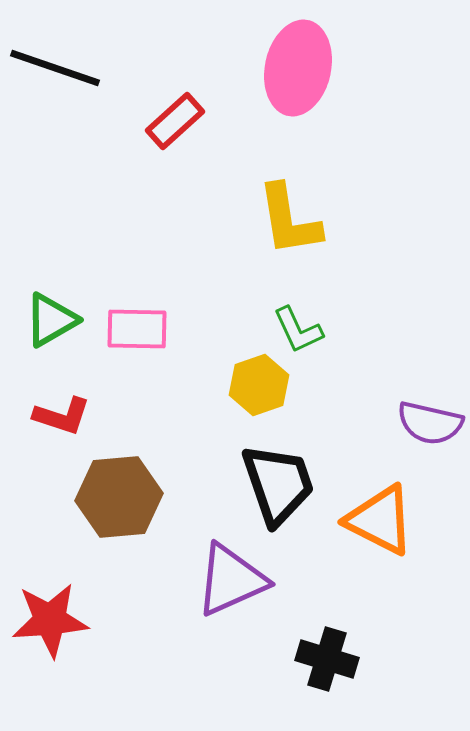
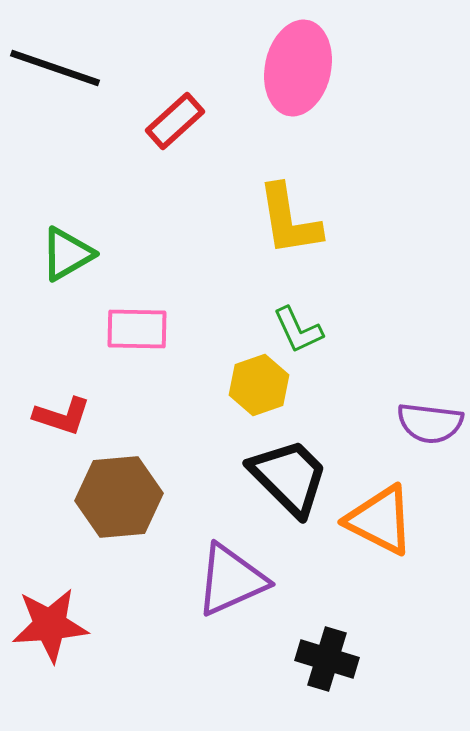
green triangle: moved 16 px right, 66 px up
purple semicircle: rotated 6 degrees counterclockwise
black trapezoid: moved 11 px right, 7 px up; rotated 26 degrees counterclockwise
red star: moved 5 px down
